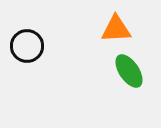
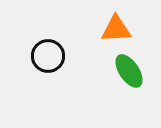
black circle: moved 21 px right, 10 px down
